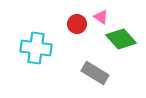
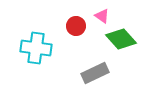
pink triangle: moved 1 px right, 1 px up
red circle: moved 1 px left, 2 px down
gray rectangle: rotated 56 degrees counterclockwise
